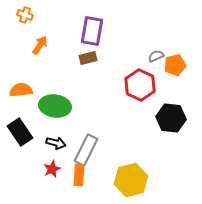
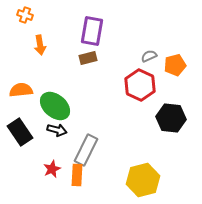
orange arrow: rotated 138 degrees clockwise
gray semicircle: moved 7 px left
green ellipse: rotated 32 degrees clockwise
black arrow: moved 1 px right, 13 px up
orange rectangle: moved 2 px left
yellow hexagon: moved 12 px right
